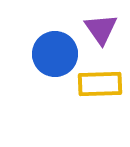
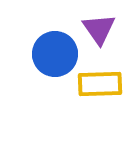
purple triangle: moved 2 px left
